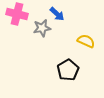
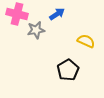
blue arrow: rotated 77 degrees counterclockwise
gray star: moved 6 px left, 2 px down
